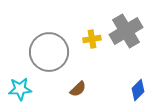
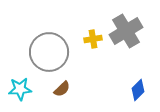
yellow cross: moved 1 px right
brown semicircle: moved 16 px left
